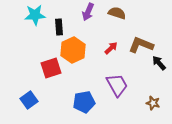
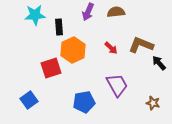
brown semicircle: moved 1 px left, 1 px up; rotated 24 degrees counterclockwise
red arrow: rotated 88 degrees clockwise
